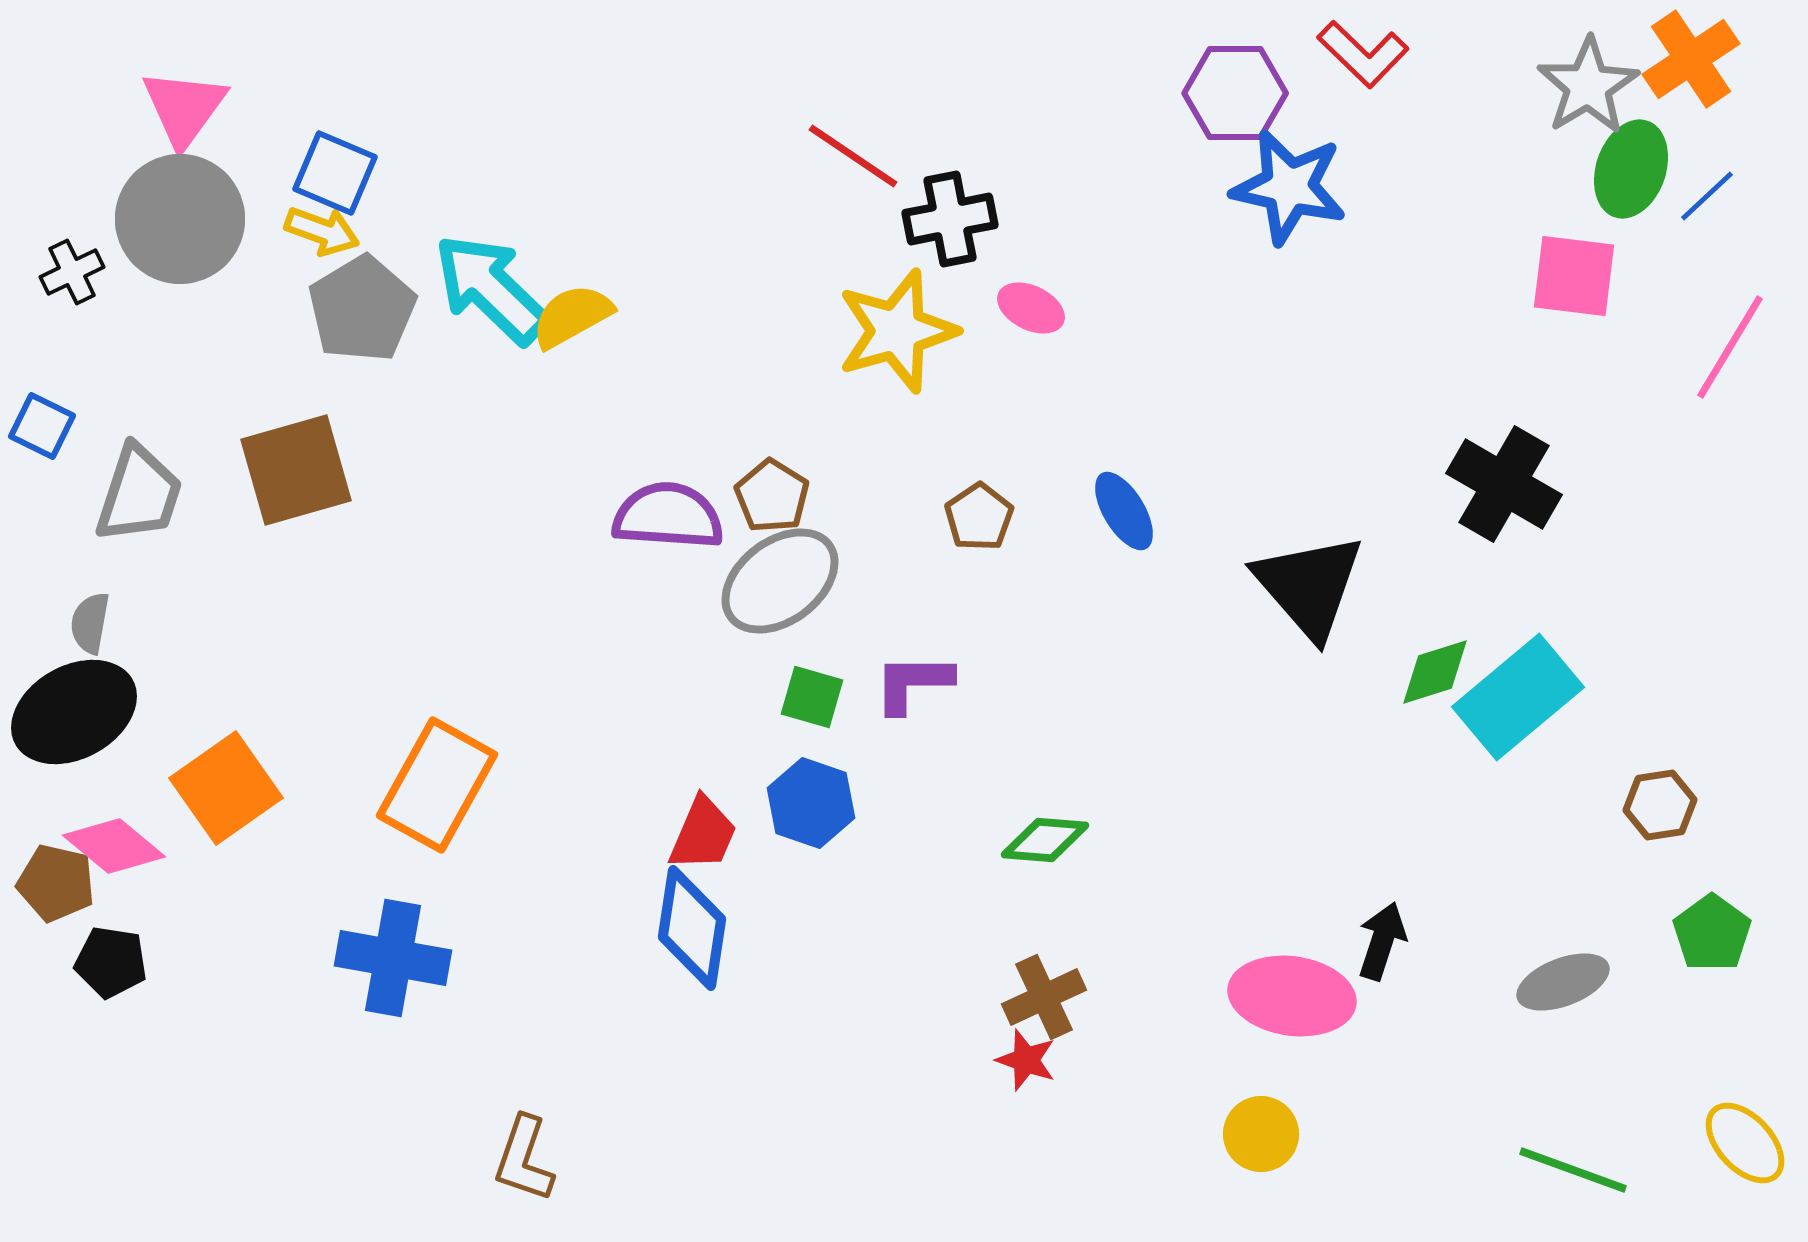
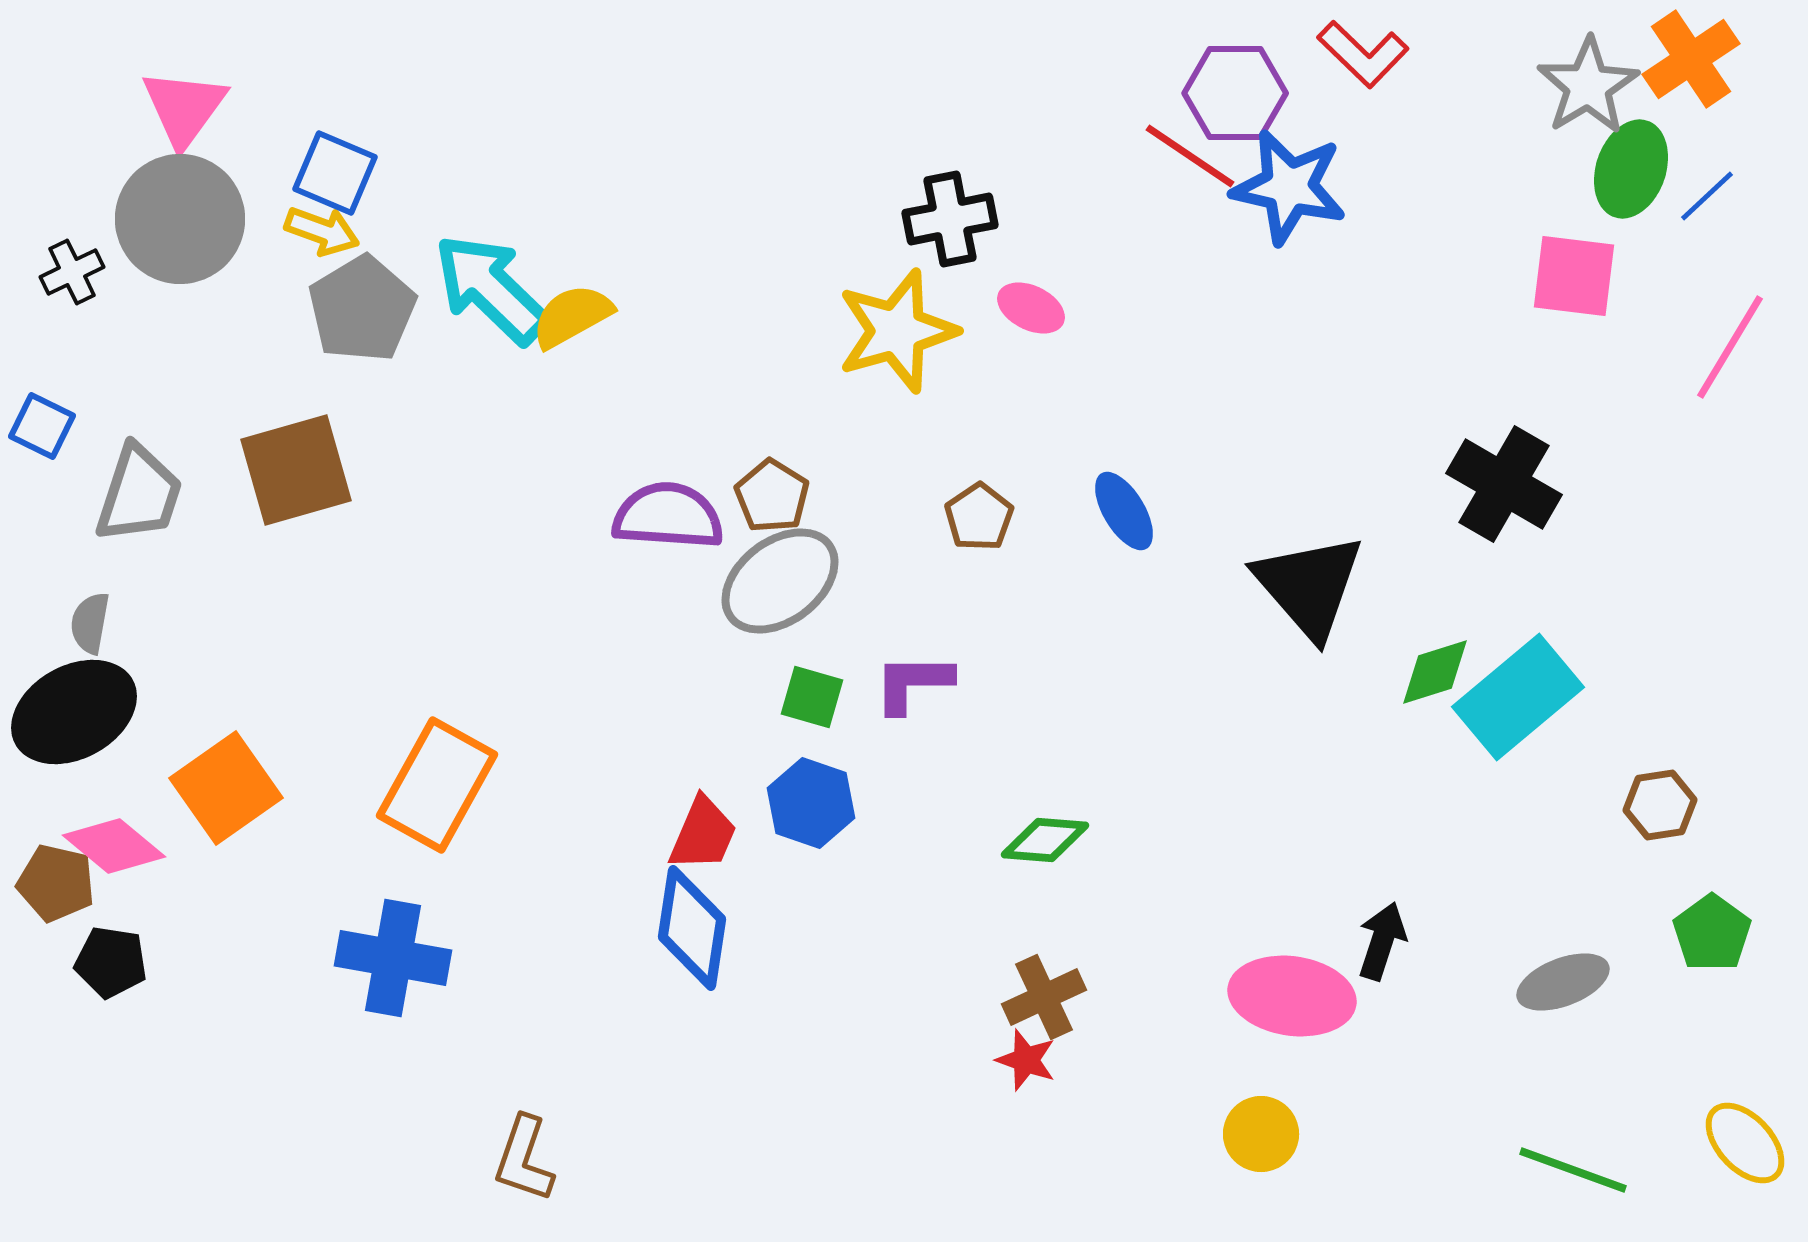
red line at (853, 156): moved 337 px right
